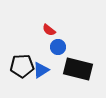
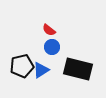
blue circle: moved 6 px left
black pentagon: rotated 10 degrees counterclockwise
